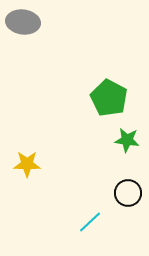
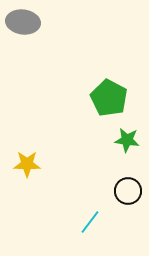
black circle: moved 2 px up
cyan line: rotated 10 degrees counterclockwise
